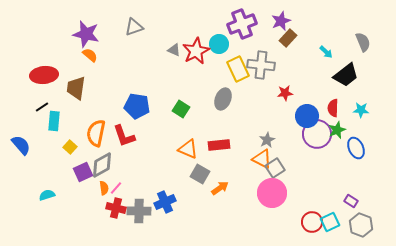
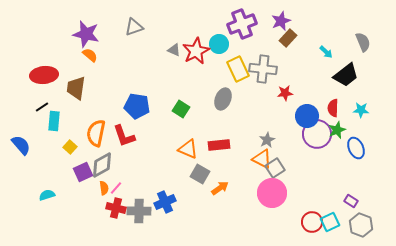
gray cross at (261, 65): moved 2 px right, 4 px down
